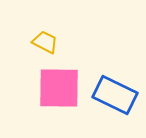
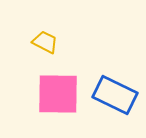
pink square: moved 1 px left, 6 px down
